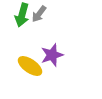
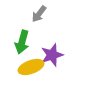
green arrow: moved 27 px down
yellow ellipse: moved 1 px right, 1 px down; rotated 55 degrees counterclockwise
